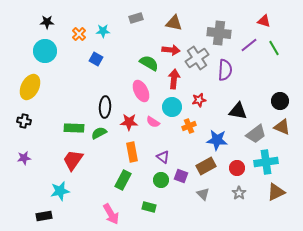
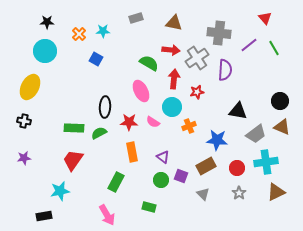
red triangle at (264, 21): moved 1 px right, 3 px up; rotated 32 degrees clockwise
red star at (199, 100): moved 2 px left, 8 px up
green rectangle at (123, 180): moved 7 px left, 2 px down
pink arrow at (111, 214): moved 4 px left, 1 px down
